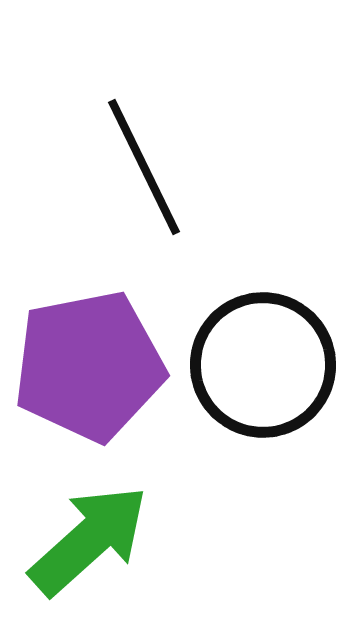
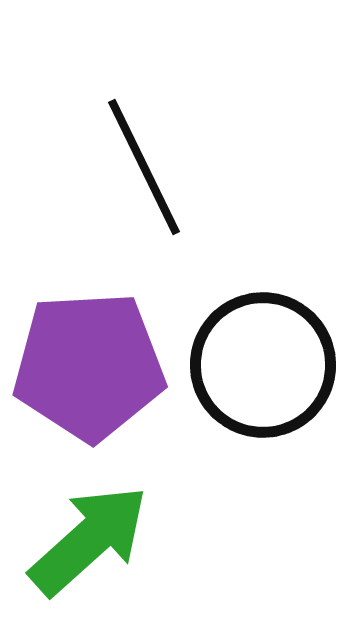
purple pentagon: rotated 8 degrees clockwise
